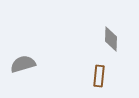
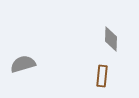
brown rectangle: moved 3 px right
